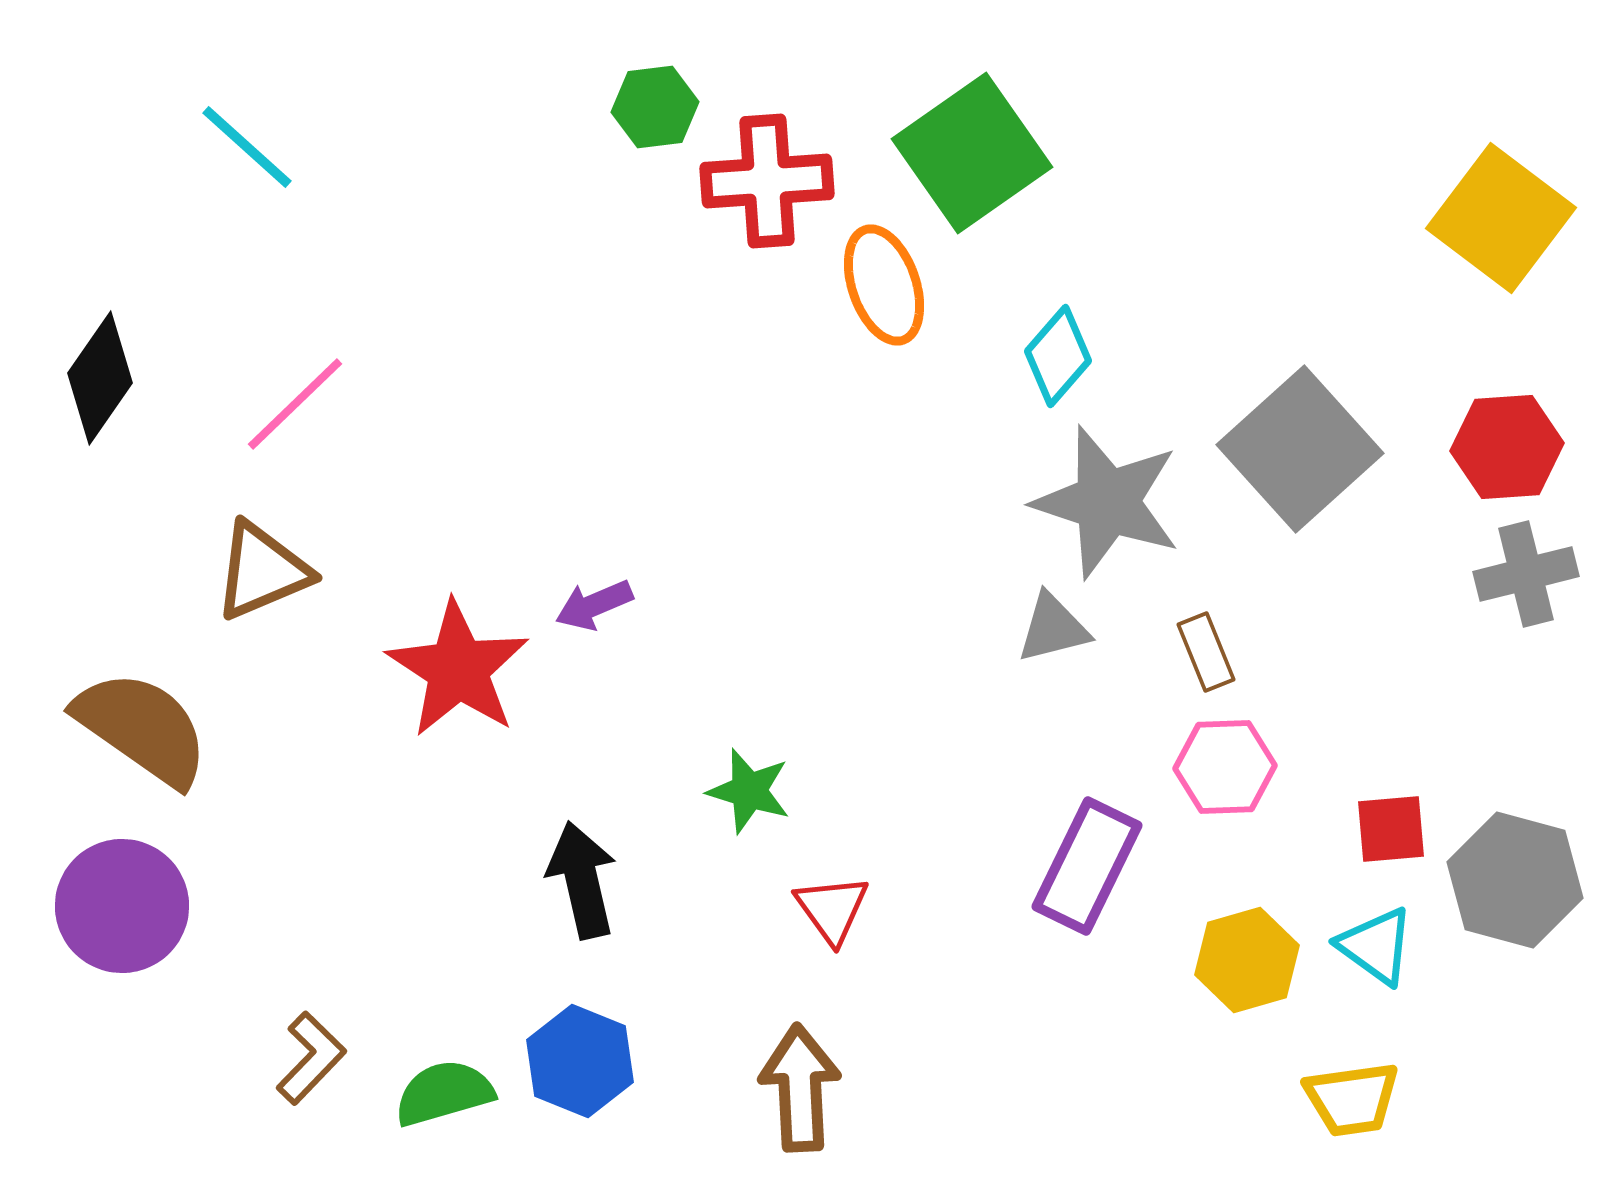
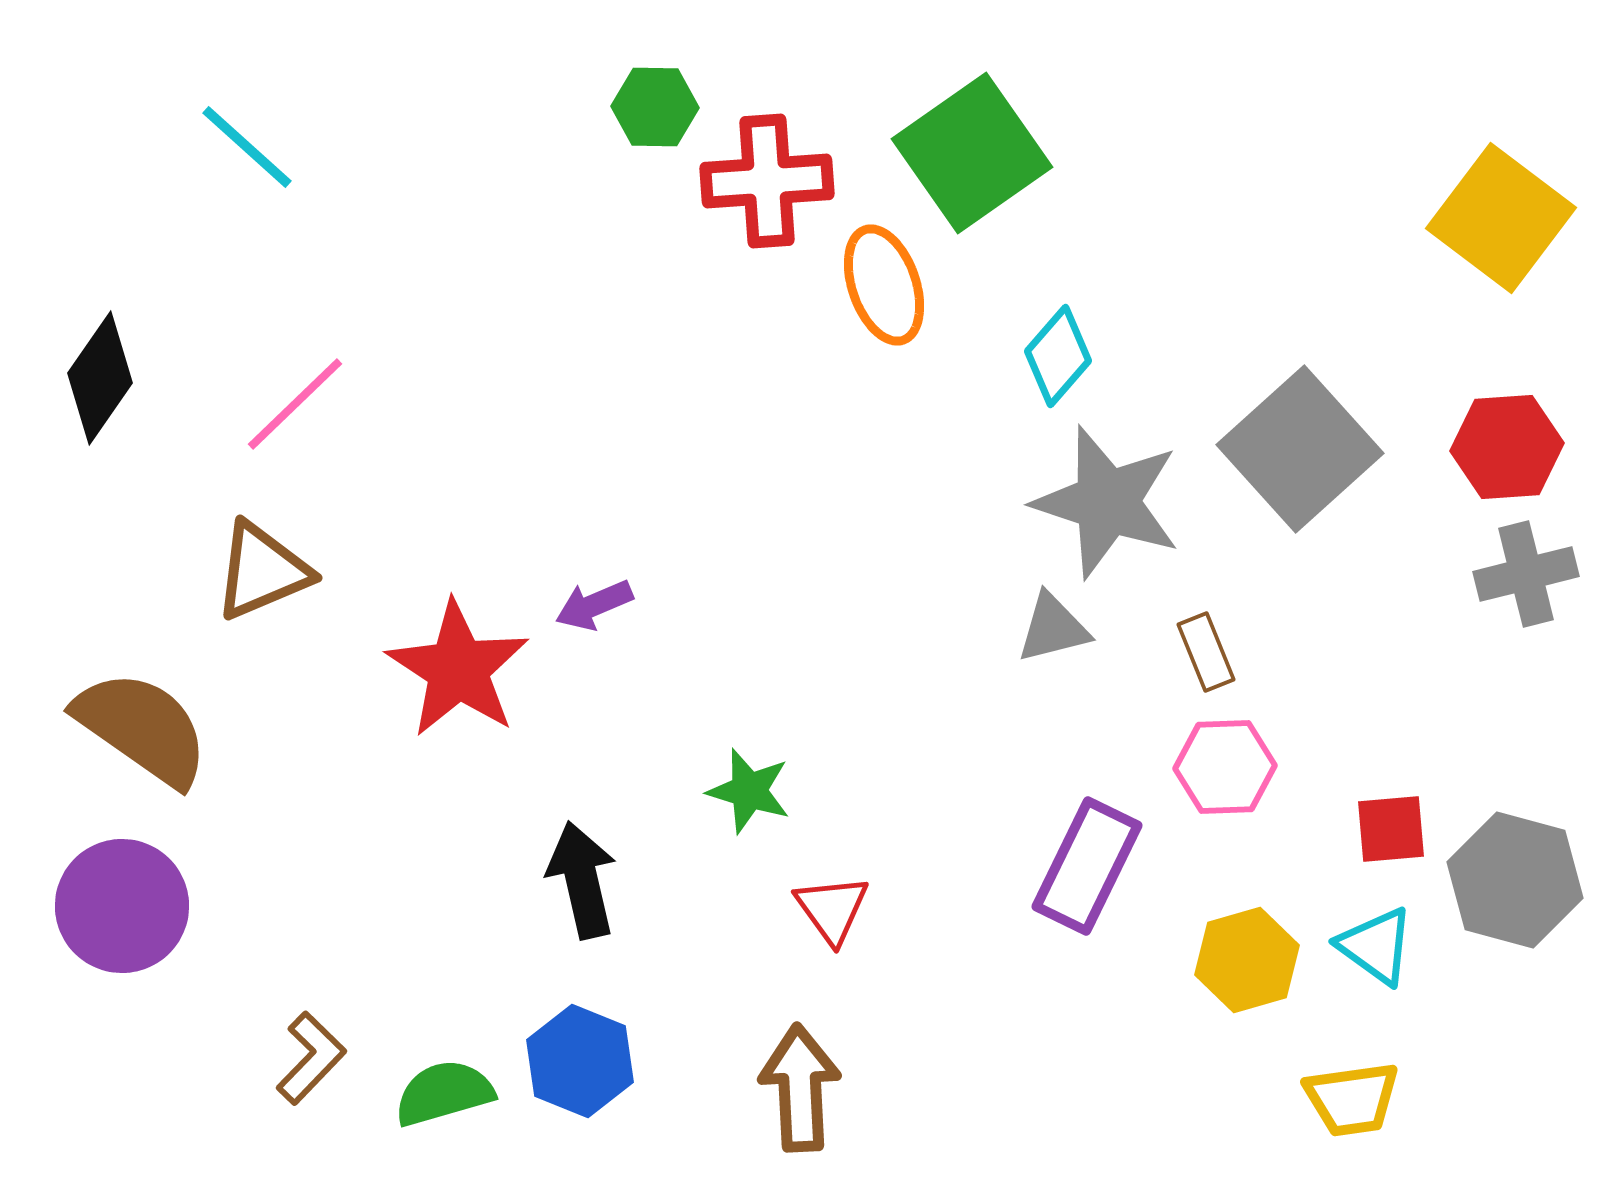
green hexagon: rotated 8 degrees clockwise
